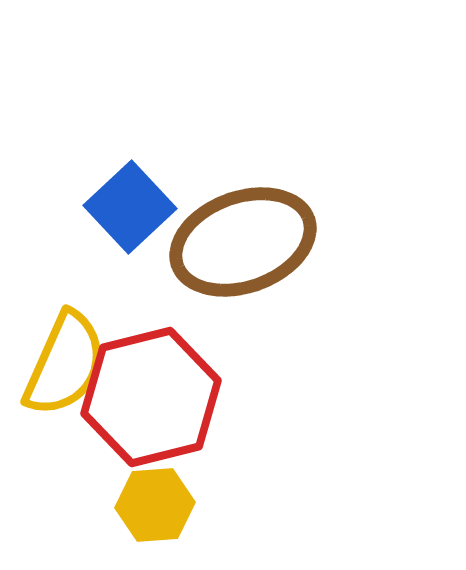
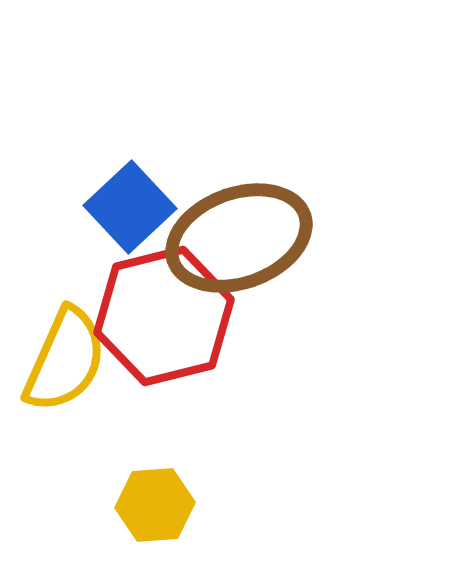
brown ellipse: moved 4 px left, 4 px up
yellow semicircle: moved 4 px up
red hexagon: moved 13 px right, 81 px up
